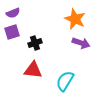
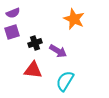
orange star: moved 1 px left
purple arrow: moved 23 px left, 8 px down; rotated 12 degrees clockwise
